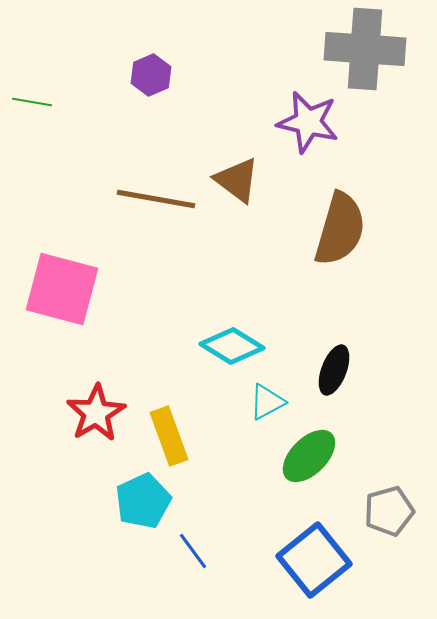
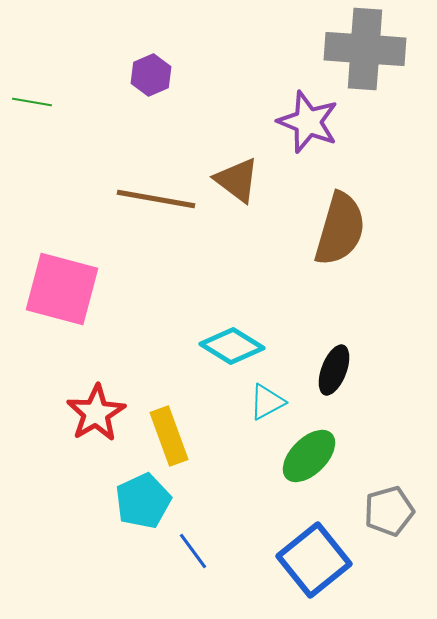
purple star: rotated 8 degrees clockwise
